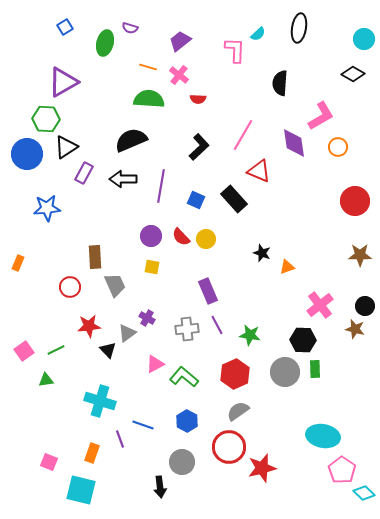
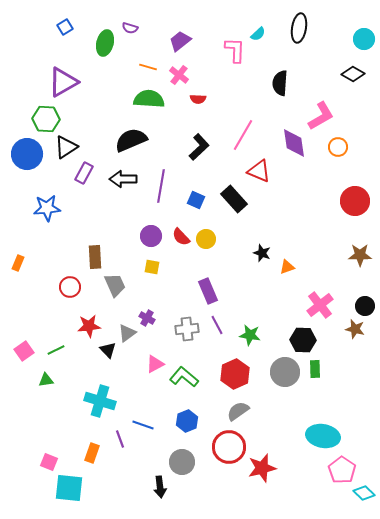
blue hexagon at (187, 421): rotated 10 degrees clockwise
cyan square at (81, 490): moved 12 px left, 2 px up; rotated 8 degrees counterclockwise
